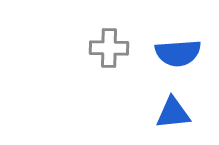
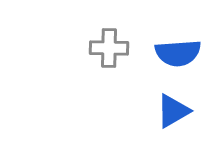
blue triangle: moved 2 px up; rotated 24 degrees counterclockwise
